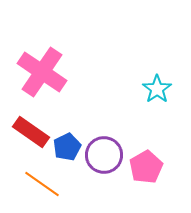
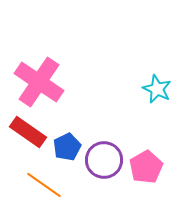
pink cross: moved 3 px left, 10 px down
cyan star: rotated 12 degrees counterclockwise
red rectangle: moved 3 px left
purple circle: moved 5 px down
orange line: moved 2 px right, 1 px down
